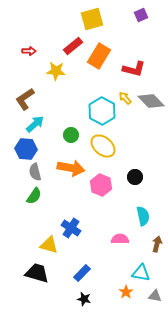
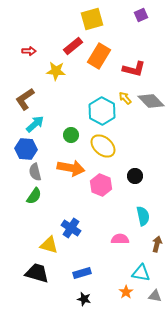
black circle: moved 1 px up
blue rectangle: rotated 30 degrees clockwise
